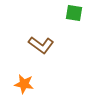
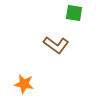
brown L-shape: moved 15 px right
